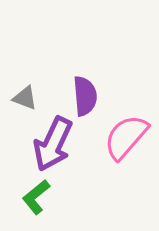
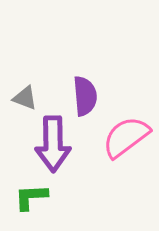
pink semicircle: rotated 12 degrees clockwise
purple arrow: rotated 26 degrees counterclockwise
green L-shape: moved 5 px left; rotated 36 degrees clockwise
